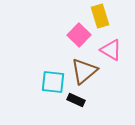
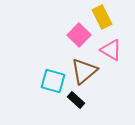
yellow rectangle: moved 2 px right, 1 px down; rotated 10 degrees counterclockwise
cyan square: moved 1 px up; rotated 10 degrees clockwise
black rectangle: rotated 18 degrees clockwise
